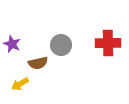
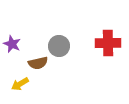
gray circle: moved 2 px left, 1 px down
